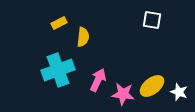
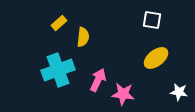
yellow rectangle: rotated 14 degrees counterclockwise
yellow ellipse: moved 4 px right, 28 px up
white star: rotated 12 degrees counterclockwise
